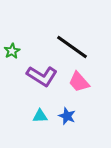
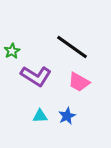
purple L-shape: moved 6 px left
pink trapezoid: rotated 20 degrees counterclockwise
blue star: rotated 24 degrees clockwise
